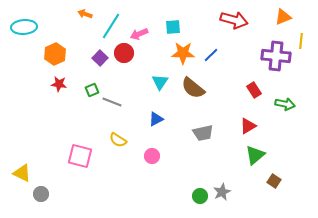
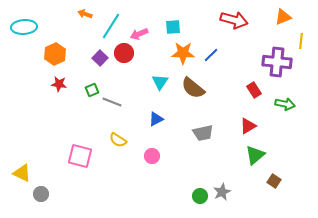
purple cross: moved 1 px right, 6 px down
